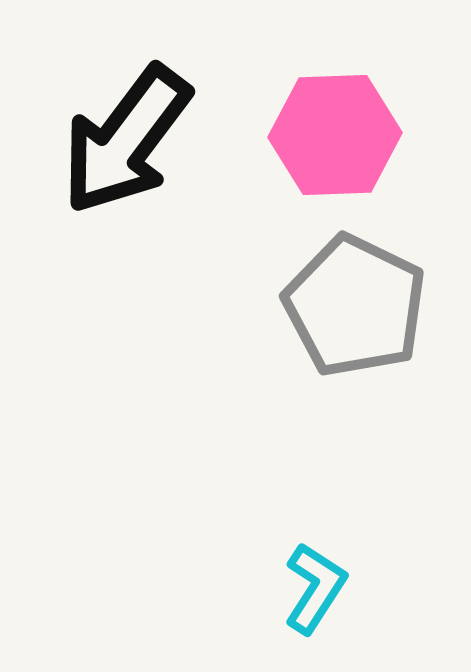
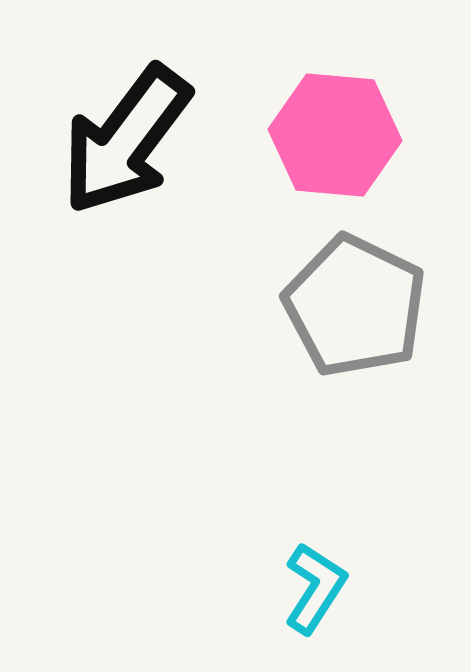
pink hexagon: rotated 7 degrees clockwise
